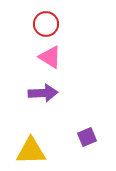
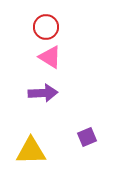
red circle: moved 3 px down
